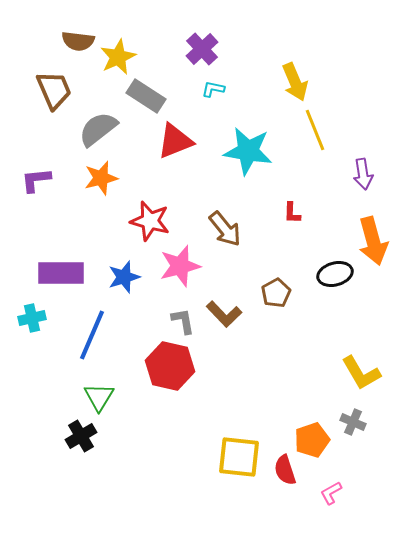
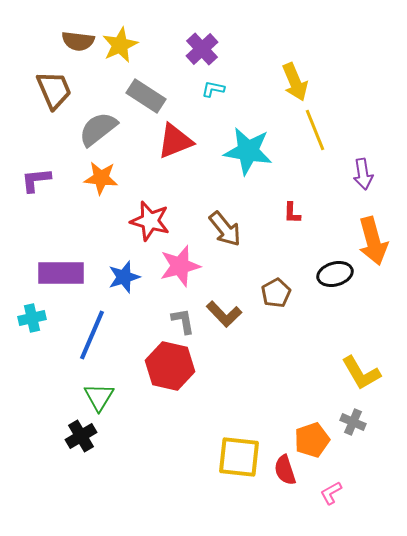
yellow star: moved 2 px right, 12 px up
orange star: rotated 20 degrees clockwise
